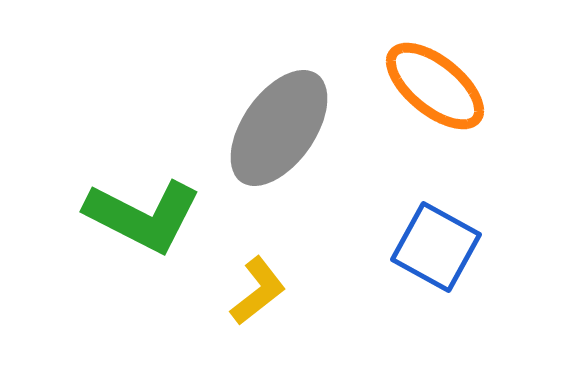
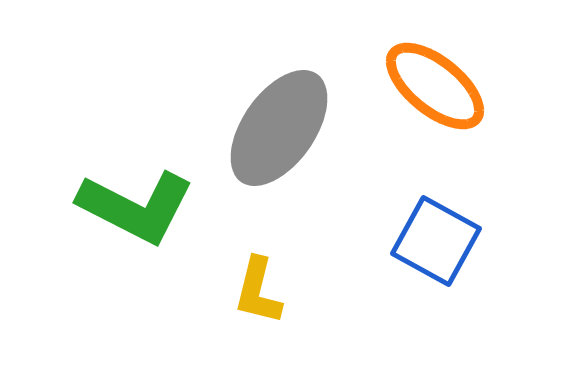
green L-shape: moved 7 px left, 9 px up
blue square: moved 6 px up
yellow L-shape: rotated 142 degrees clockwise
